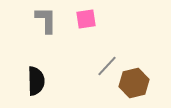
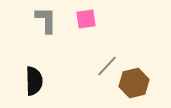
black semicircle: moved 2 px left
